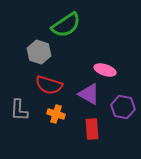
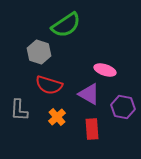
orange cross: moved 1 px right, 3 px down; rotated 30 degrees clockwise
